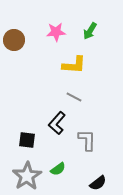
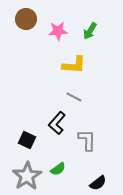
pink star: moved 2 px right, 1 px up
brown circle: moved 12 px right, 21 px up
black square: rotated 18 degrees clockwise
